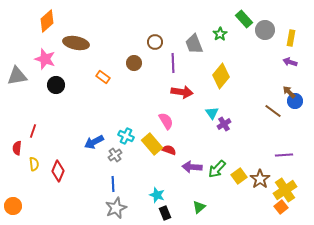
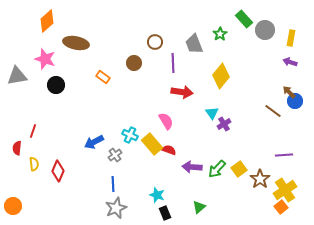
cyan cross at (126, 136): moved 4 px right, 1 px up
yellow square at (239, 176): moved 7 px up
